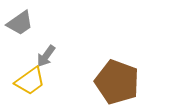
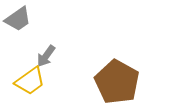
gray trapezoid: moved 2 px left, 4 px up
brown pentagon: rotated 9 degrees clockwise
